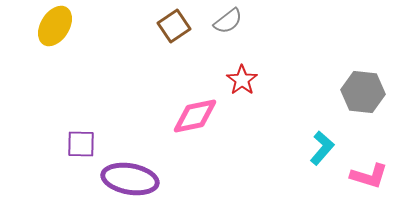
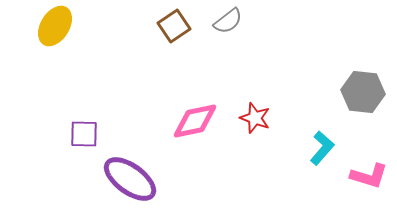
red star: moved 13 px right, 38 px down; rotated 16 degrees counterclockwise
pink diamond: moved 5 px down
purple square: moved 3 px right, 10 px up
purple ellipse: rotated 26 degrees clockwise
